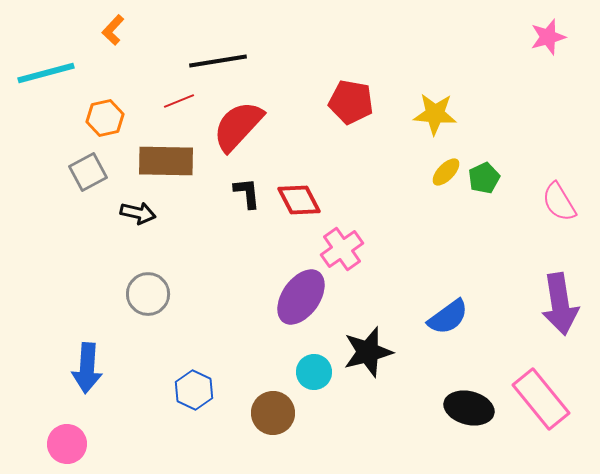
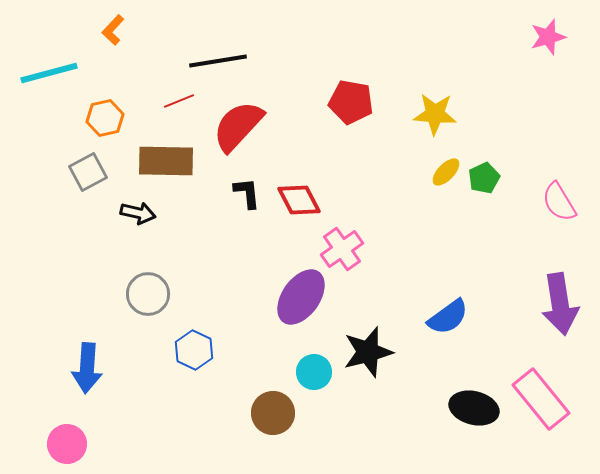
cyan line: moved 3 px right
blue hexagon: moved 40 px up
black ellipse: moved 5 px right
